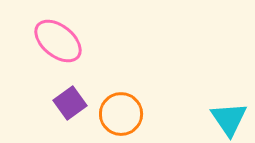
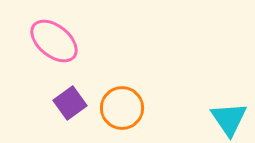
pink ellipse: moved 4 px left
orange circle: moved 1 px right, 6 px up
